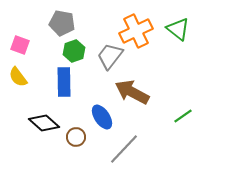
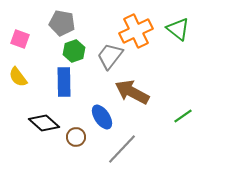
pink square: moved 6 px up
gray line: moved 2 px left
